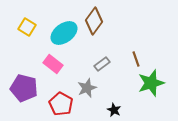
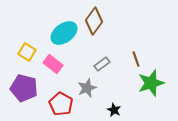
yellow square: moved 25 px down
